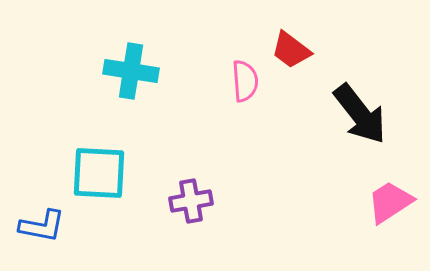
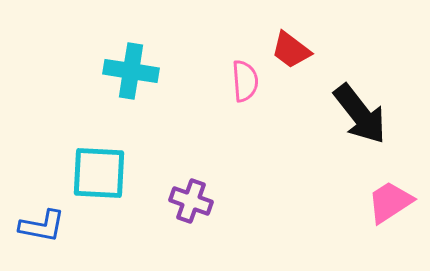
purple cross: rotated 30 degrees clockwise
